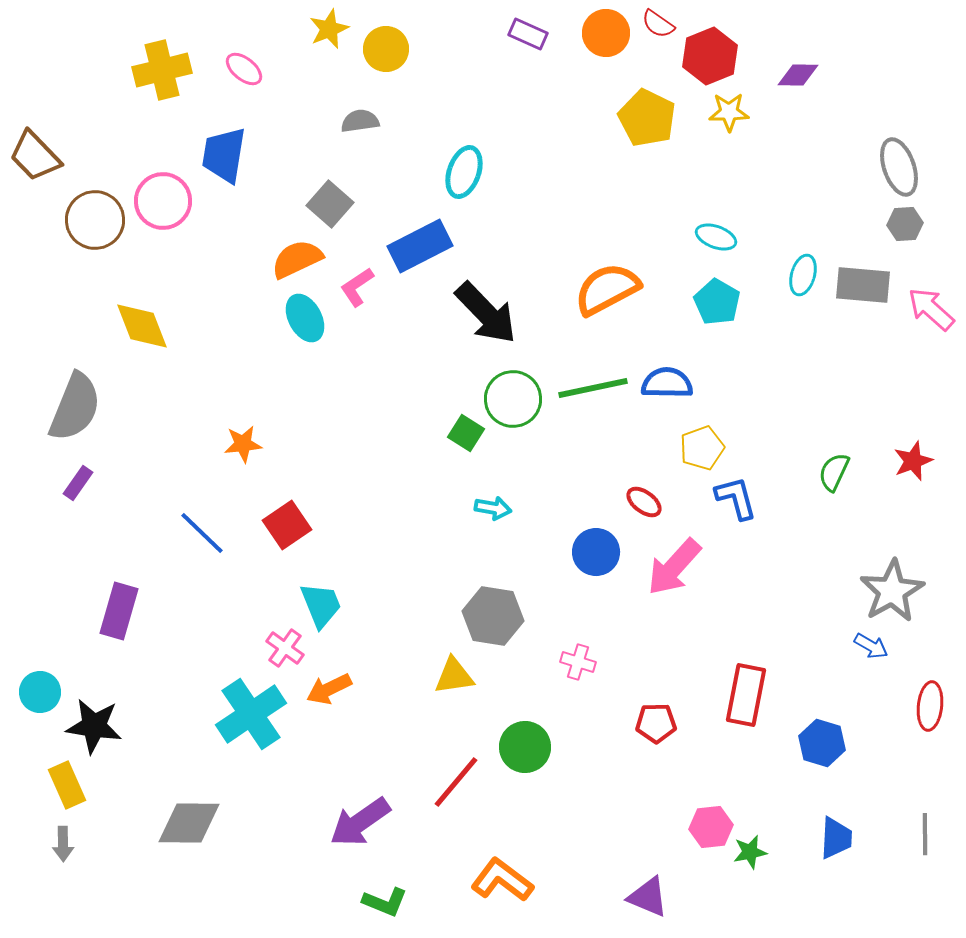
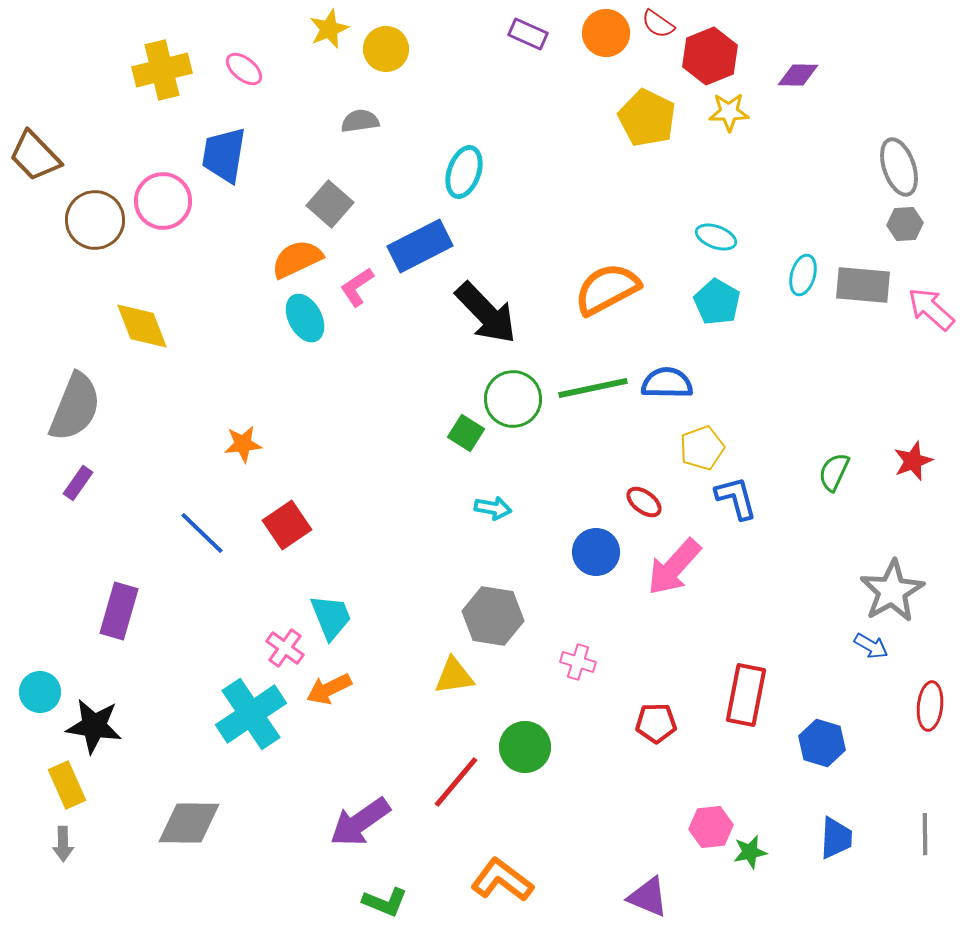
cyan trapezoid at (321, 605): moved 10 px right, 12 px down
